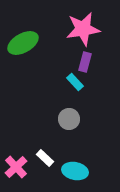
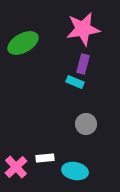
purple rectangle: moved 2 px left, 2 px down
cyan rectangle: rotated 24 degrees counterclockwise
gray circle: moved 17 px right, 5 px down
white rectangle: rotated 48 degrees counterclockwise
